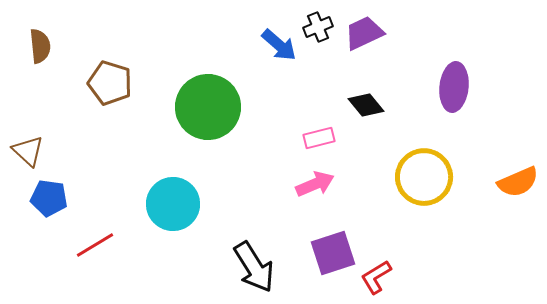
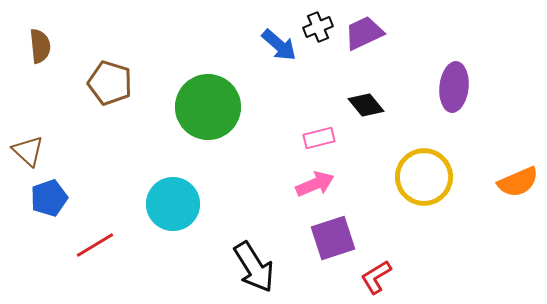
blue pentagon: rotated 27 degrees counterclockwise
purple square: moved 15 px up
